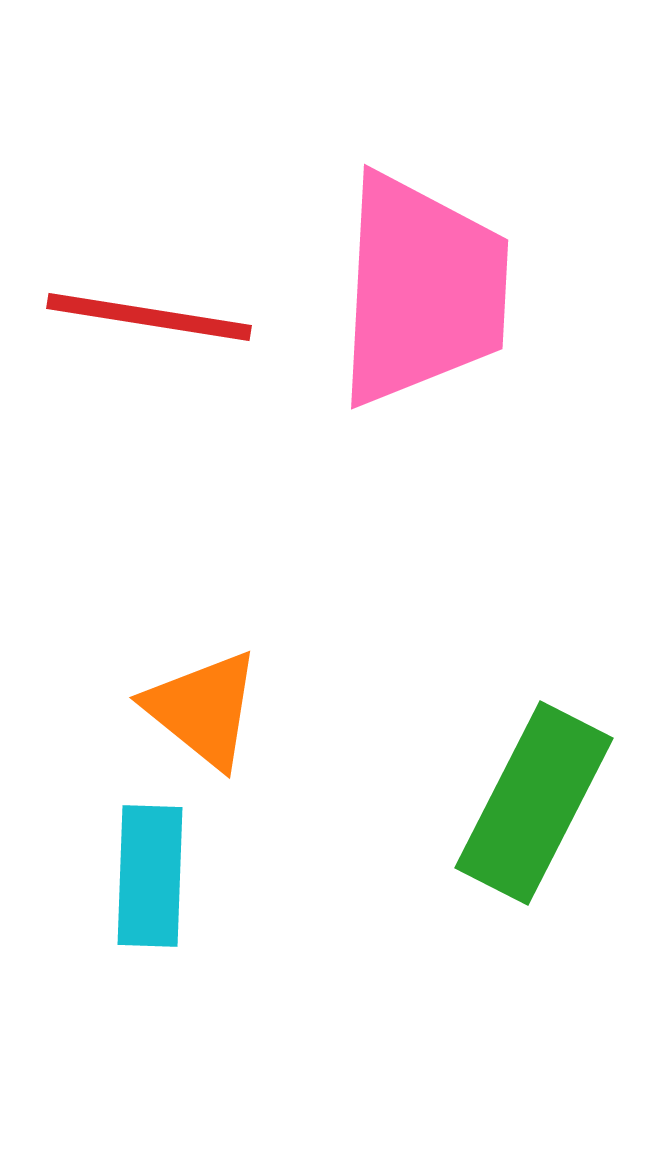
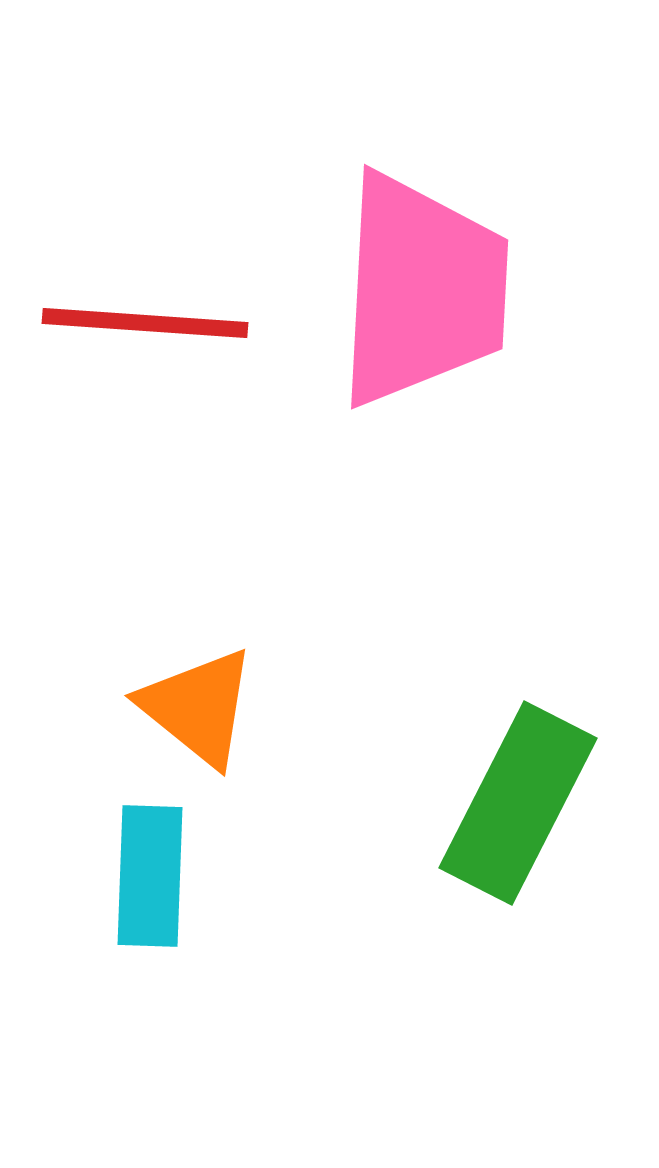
red line: moved 4 px left, 6 px down; rotated 5 degrees counterclockwise
orange triangle: moved 5 px left, 2 px up
green rectangle: moved 16 px left
